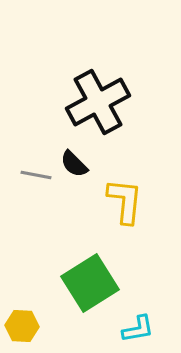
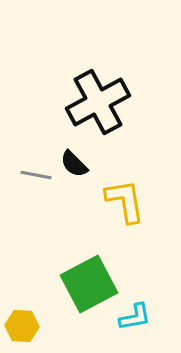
yellow L-shape: rotated 15 degrees counterclockwise
green square: moved 1 px left, 1 px down; rotated 4 degrees clockwise
cyan L-shape: moved 3 px left, 12 px up
